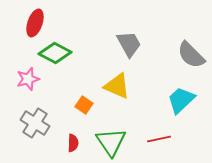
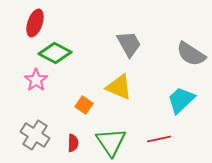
gray semicircle: moved 1 px up; rotated 12 degrees counterclockwise
pink star: moved 8 px right, 1 px down; rotated 20 degrees counterclockwise
yellow triangle: moved 2 px right, 1 px down
gray cross: moved 12 px down
